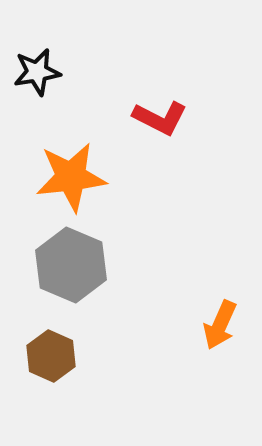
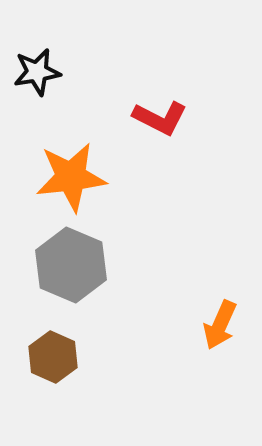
brown hexagon: moved 2 px right, 1 px down
